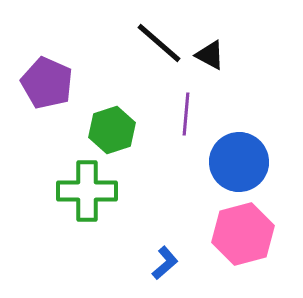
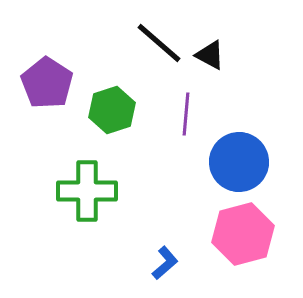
purple pentagon: rotated 9 degrees clockwise
green hexagon: moved 20 px up
